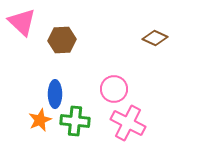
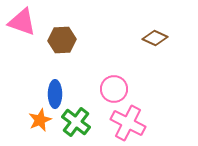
pink triangle: rotated 24 degrees counterclockwise
green cross: moved 1 px right, 1 px down; rotated 32 degrees clockwise
